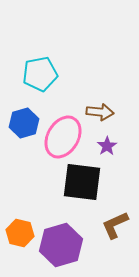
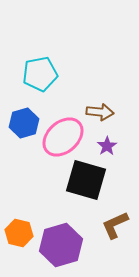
pink ellipse: rotated 18 degrees clockwise
black square: moved 4 px right, 2 px up; rotated 9 degrees clockwise
orange hexagon: moved 1 px left
